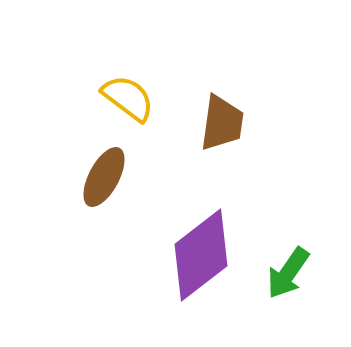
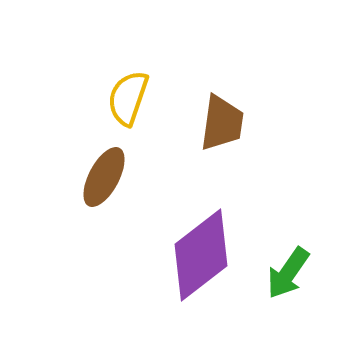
yellow semicircle: rotated 108 degrees counterclockwise
